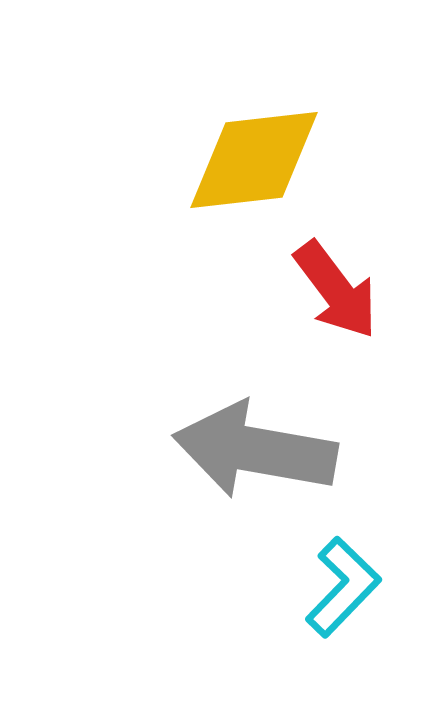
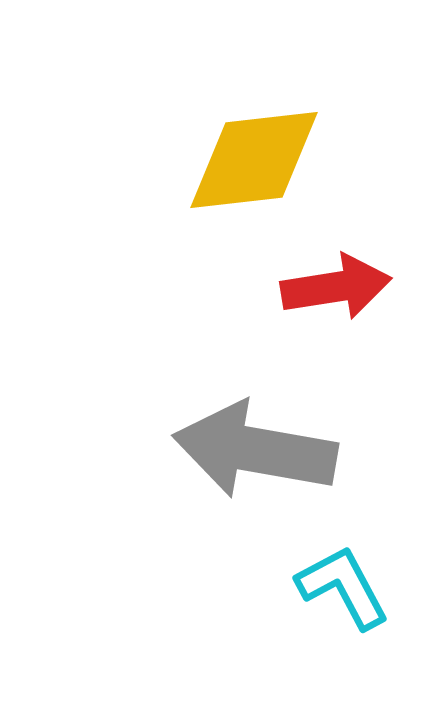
red arrow: moved 3 px up; rotated 62 degrees counterclockwise
cyan L-shape: rotated 72 degrees counterclockwise
